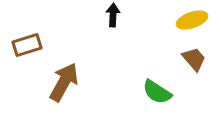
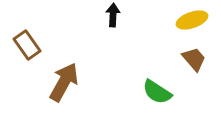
brown rectangle: rotated 72 degrees clockwise
